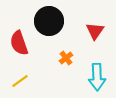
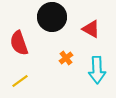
black circle: moved 3 px right, 4 px up
red triangle: moved 4 px left, 2 px up; rotated 36 degrees counterclockwise
cyan arrow: moved 7 px up
